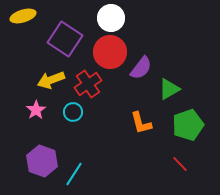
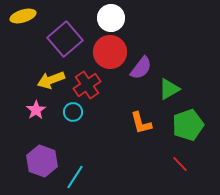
purple square: rotated 16 degrees clockwise
red cross: moved 1 px left, 1 px down
cyan line: moved 1 px right, 3 px down
